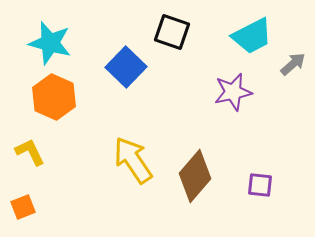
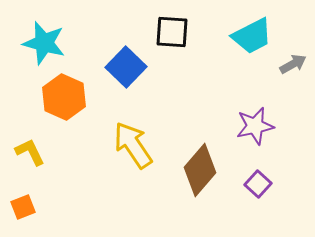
black square: rotated 15 degrees counterclockwise
cyan star: moved 6 px left
gray arrow: rotated 12 degrees clockwise
purple star: moved 22 px right, 34 px down
orange hexagon: moved 10 px right
yellow arrow: moved 15 px up
brown diamond: moved 5 px right, 6 px up
purple square: moved 2 px left, 1 px up; rotated 36 degrees clockwise
